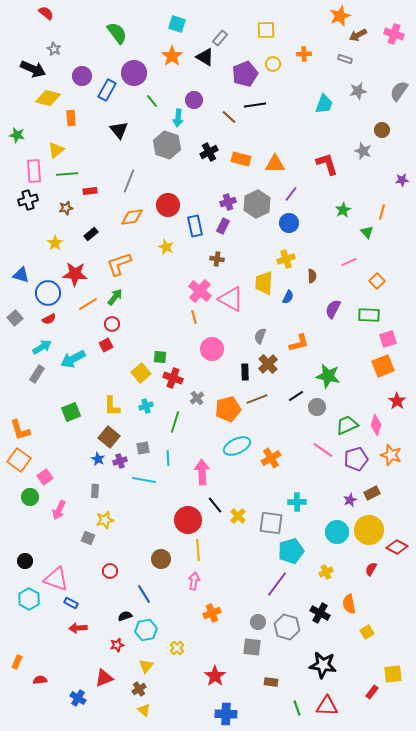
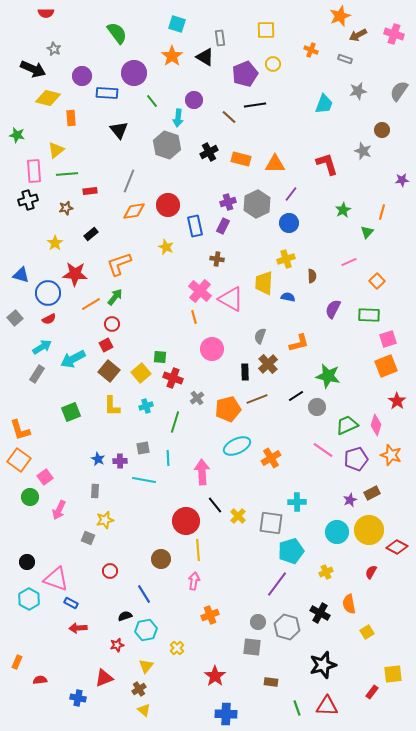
red semicircle at (46, 13): rotated 140 degrees clockwise
gray rectangle at (220, 38): rotated 49 degrees counterclockwise
orange cross at (304, 54): moved 7 px right, 4 px up; rotated 24 degrees clockwise
blue rectangle at (107, 90): moved 3 px down; rotated 65 degrees clockwise
orange diamond at (132, 217): moved 2 px right, 6 px up
green triangle at (367, 232): rotated 24 degrees clockwise
blue semicircle at (288, 297): rotated 104 degrees counterclockwise
orange line at (88, 304): moved 3 px right
orange square at (383, 366): moved 3 px right
brown square at (109, 437): moved 66 px up
purple cross at (120, 461): rotated 16 degrees clockwise
red circle at (188, 520): moved 2 px left, 1 px down
black circle at (25, 561): moved 2 px right, 1 px down
red semicircle at (371, 569): moved 3 px down
orange cross at (212, 613): moved 2 px left, 2 px down
black star at (323, 665): rotated 24 degrees counterclockwise
blue cross at (78, 698): rotated 21 degrees counterclockwise
